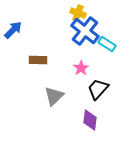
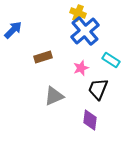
blue cross: rotated 12 degrees clockwise
cyan rectangle: moved 4 px right, 16 px down
brown rectangle: moved 5 px right, 3 px up; rotated 18 degrees counterclockwise
pink star: rotated 14 degrees clockwise
black trapezoid: rotated 20 degrees counterclockwise
gray triangle: rotated 20 degrees clockwise
